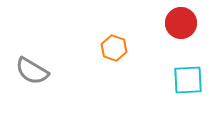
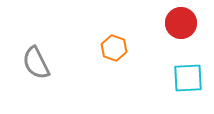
gray semicircle: moved 4 px right, 8 px up; rotated 32 degrees clockwise
cyan square: moved 2 px up
